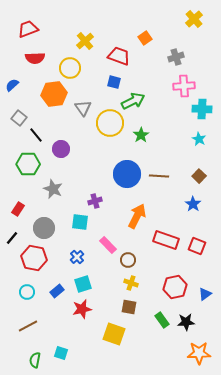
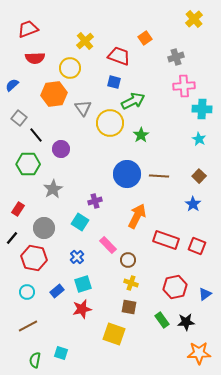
gray star at (53, 189): rotated 18 degrees clockwise
cyan square at (80, 222): rotated 24 degrees clockwise
